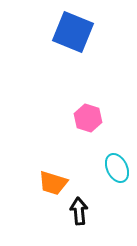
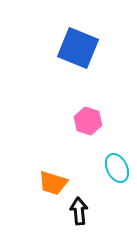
blue square: moved 5 px right, 16 px down
pink hexagon: moved 3 px down
